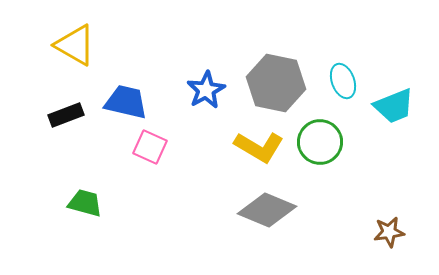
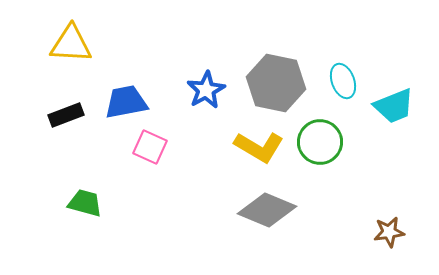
yellow triangle: moved 4 px left, 1 px up; rotated 27 degrees counterclockwise
blue trapezoid: rotated 24 degrees counterclockwise
